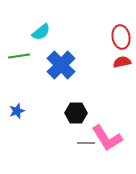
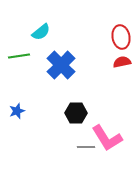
gray line: moved 4 px down
